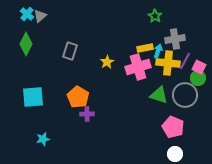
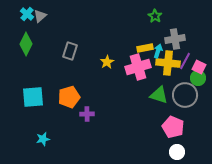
orange pentagon: moved 9 px left; rotated 25 degrees clockwise
white circle: moved 2 px right, 2 px up
